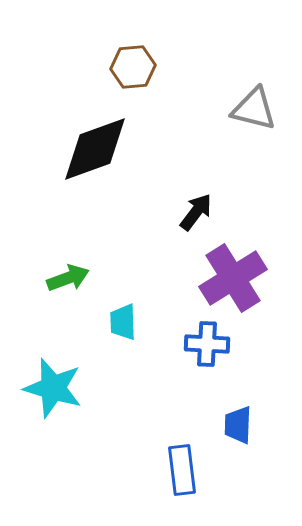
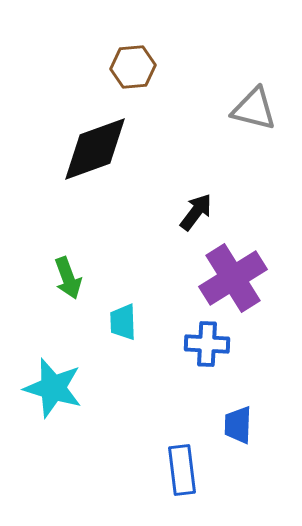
green arrow: rotated 90 degrees clockwise
